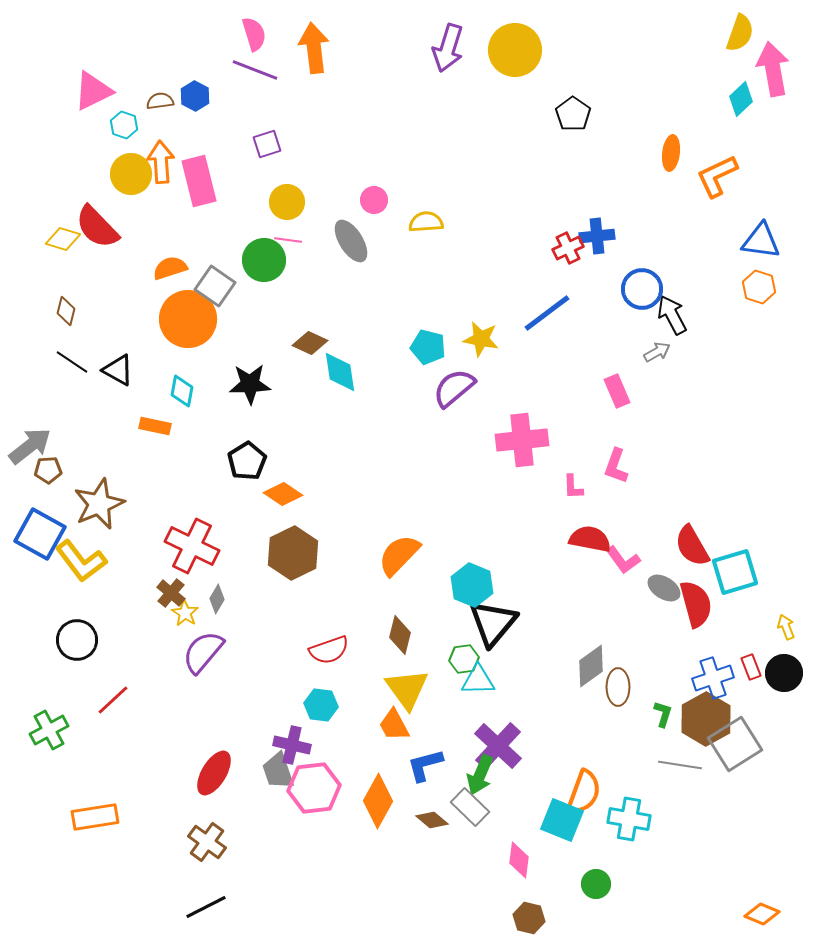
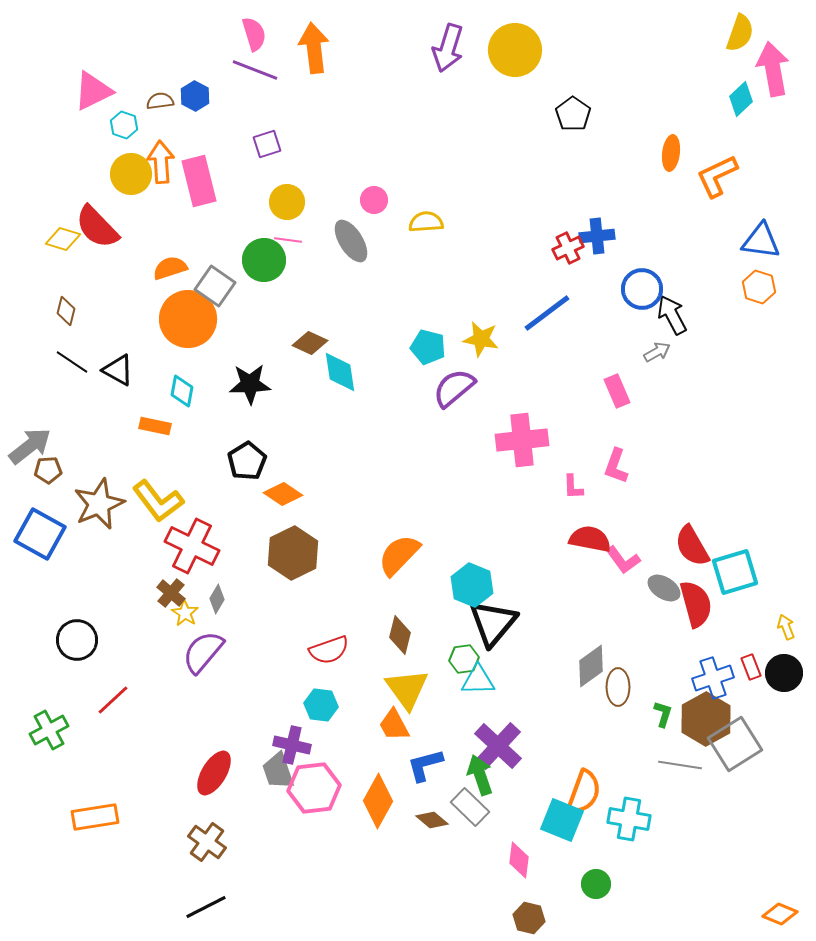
yellow L-shape at (81, 561): moved 77 px right, 60 px up
green arrow at (480, 775): rotated 138 degrees clockwise
orange diamond at (762, 914): moved 18 px right
